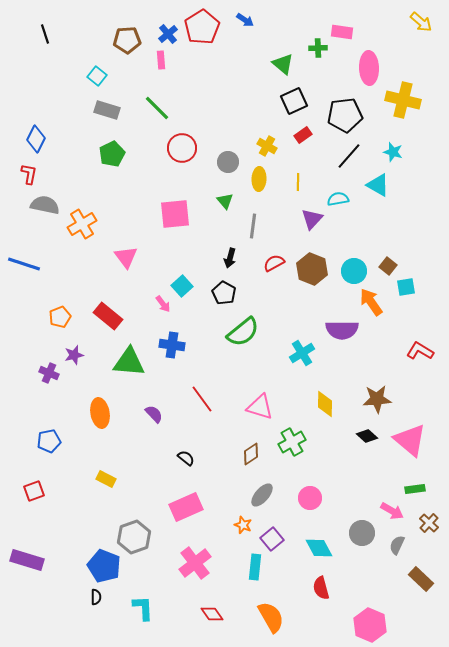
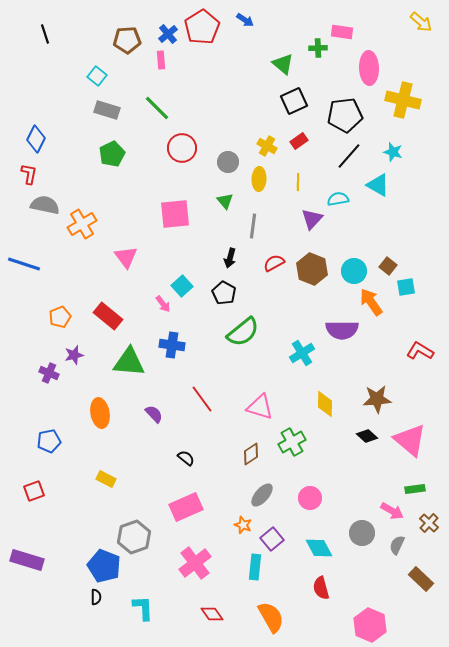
red rectangle at (303, 135): moved 4 px left, 6 px down
